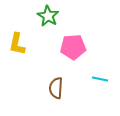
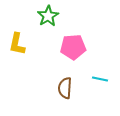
green star: rotated 10 degrees clockwise
brown semicircle: moved 9 px right
